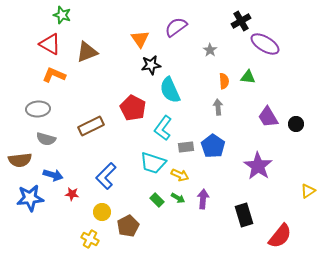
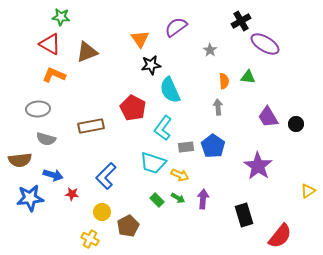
green star: moved 1 px left, 2 px down; rotated 12 degrees counterclockwise
brown rectangle: rotated 15 degrees clockwise
